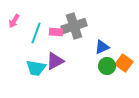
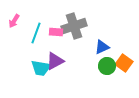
cyan trapezoid: moved 5 px right
